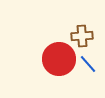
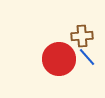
blue line: moved 1 px left, 7 px up
